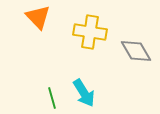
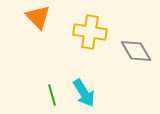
green line: moved 3 px up
